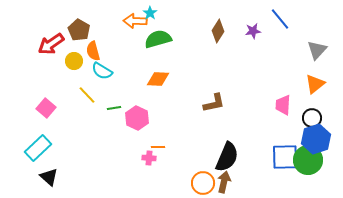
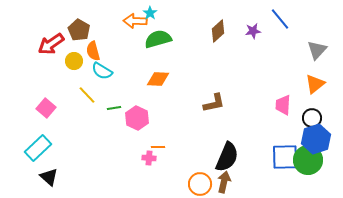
brown diamond: rotated 15 degrees clockwise
orange circle: moved 3 px left, 1 px down
